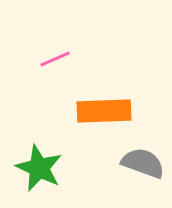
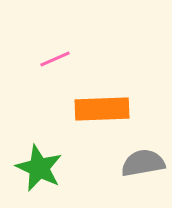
orange rectangle: moved 2 px left, 2 px up
gray semicircle: rotated 30 degrees counterclockwise
